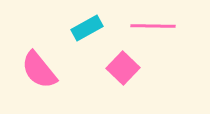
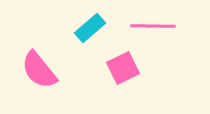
cyan rectangle: moved 3 px right; rotated 12 degrees counterclockwise
pink square: rotated 20 degrees clockwise
